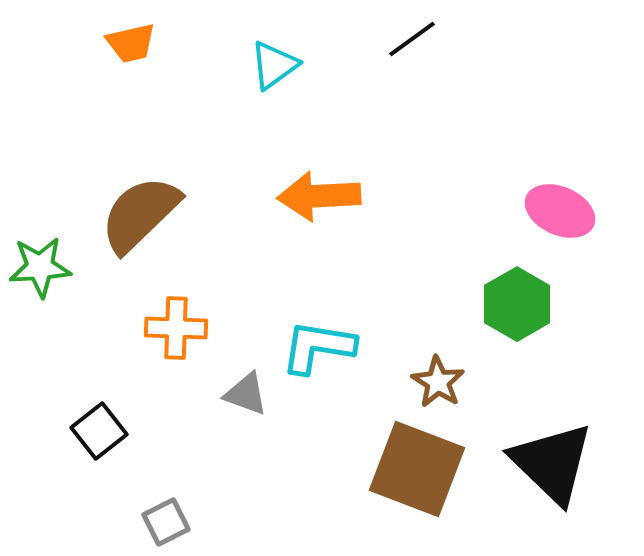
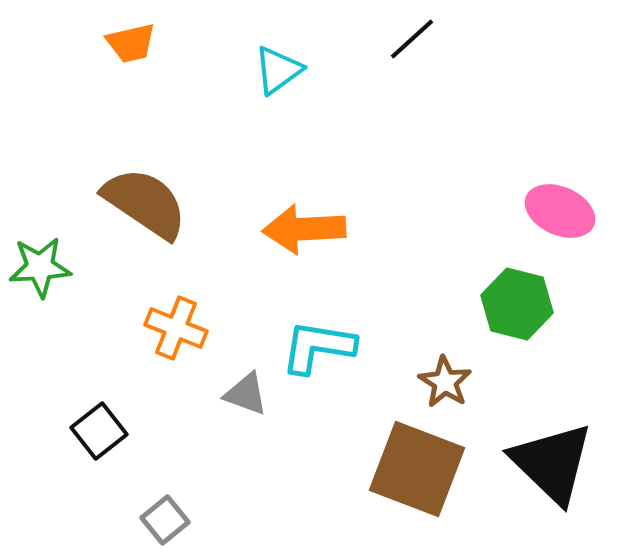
black line: rotated 6 degrees counterclockwise
cyan triangle: moved 4 px right, 5 px down
orange arrow: moved 15 px left, 33 px down
brown semicircle: moved 5 px right, 11 px up; rotated 78 degrees clockwise
green hexagon: rotated 16 degrees counterclockwise
orange cross: rotated 20 degrees clockwise
brown star: moved 7 px right
gray square: moved 1 px left, 2 px up; rotated 12 degrees counterclockwise
